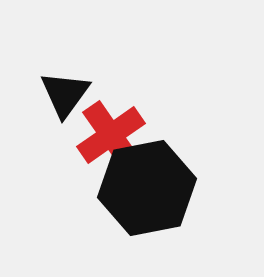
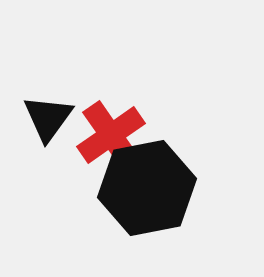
black triangle: moved 17 px left, 24 px down
